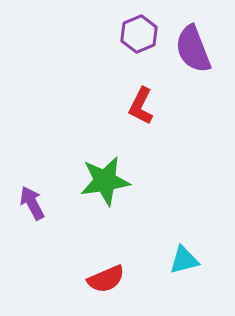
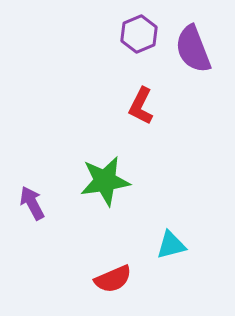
cyan triangle: moved 13 px left, 15 px up
red semicircle: moved 7 px right
